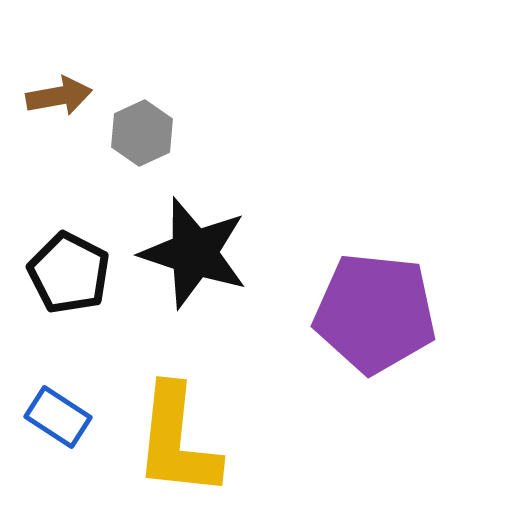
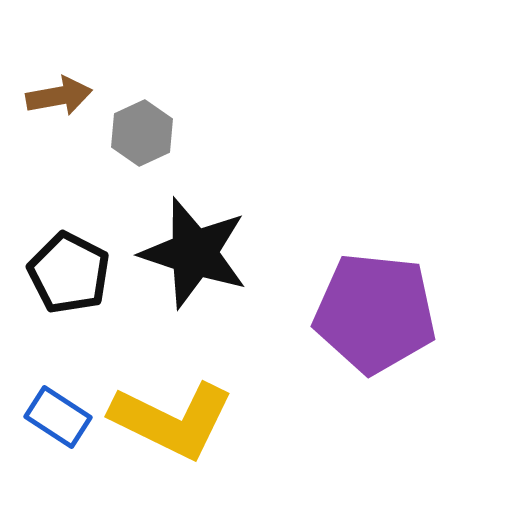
yellow L-shape: moved 5 px left, 21 px up; rotated 70 degrees counterclockwise
